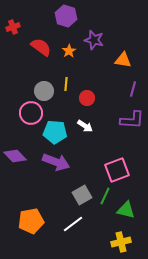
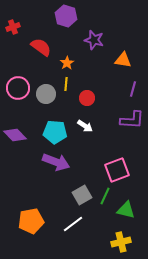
orange star: moved 2 px left, 12 px down
gray circle: moved 2 px right, 3 px down
pink circle: moved 13 px left, 25 px up
purple diamond: moved 21 px up
